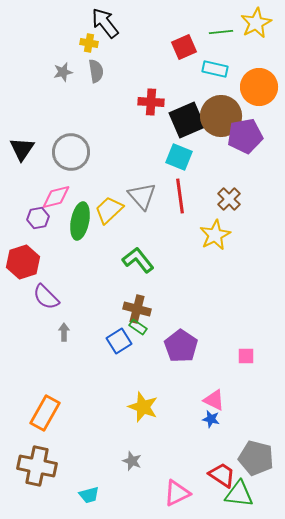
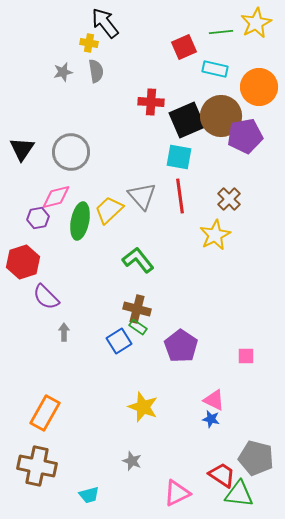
cyan square at (179, 157): rotated 12 degrees counterclockwise
